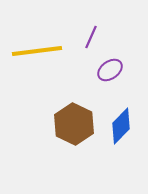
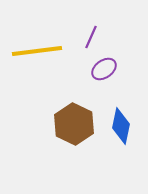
purple ellipse: moved 6 px left, 1 px up
blue diamond: rotated 33 degrees counterclockwise
